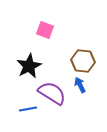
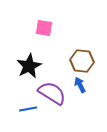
pink square: moved 1 px left, 2 px up; rotated 12 degrees counterclockwise
brown hexagon: moved 1 px left
